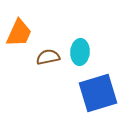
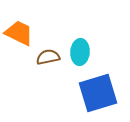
orange trapezoid: rotated 88 degrees counterclockwise
